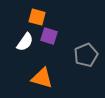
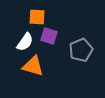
orange square: rotated 12 degrees counterclockwise
gray pentagon: moved 5 px left, 5 px up
orange triangle: moved 9 px left, 12 px up
